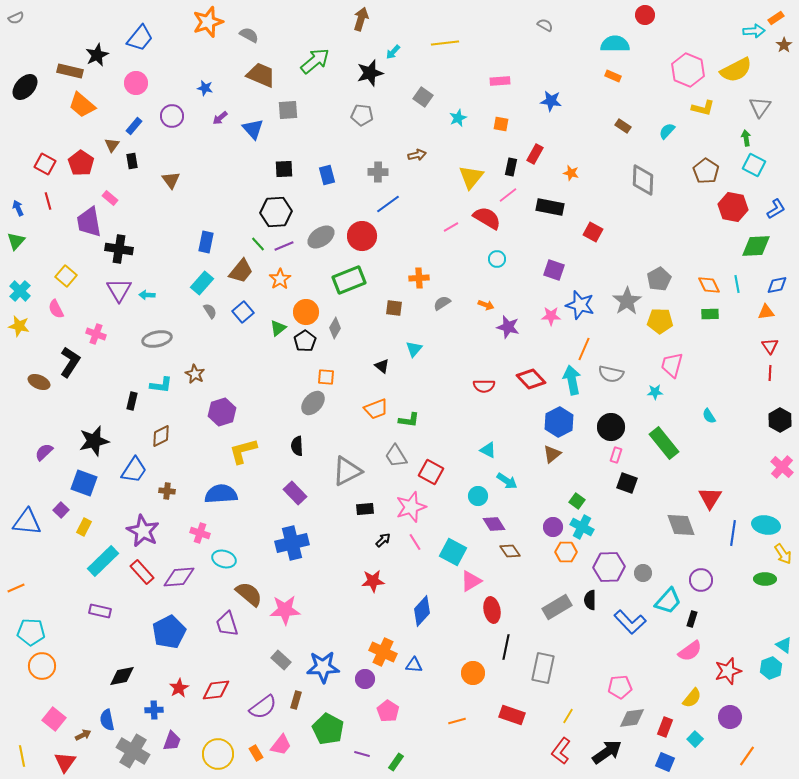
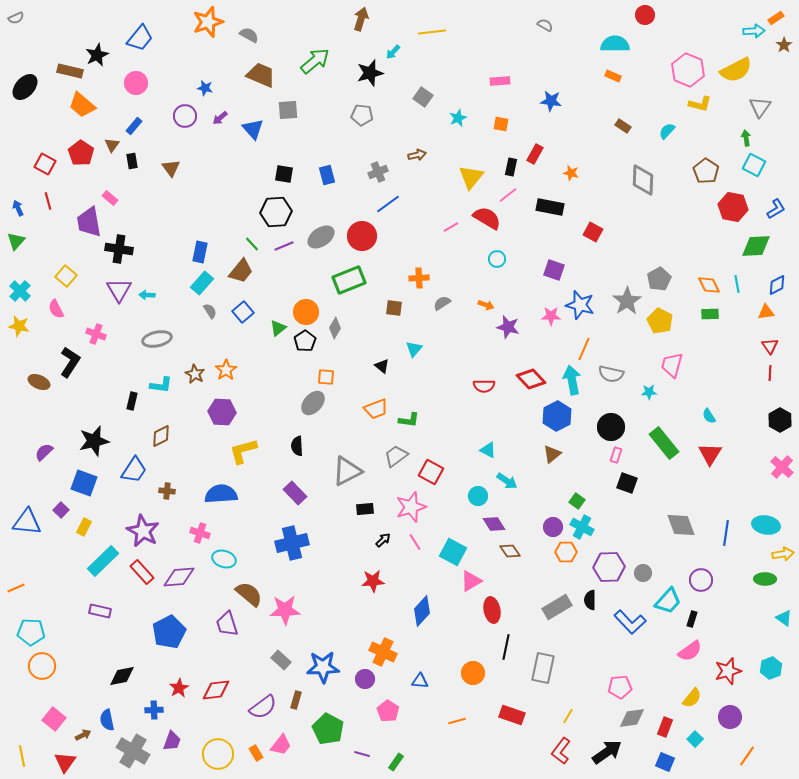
yellow line at (445, 43): moved 13 px left, 11 px up
yellow L-shape at (703, 108): moved 3 px left, 4 px up
purple circle at (172, 116): moved 13 px right
red pentagon at (81, 163): moved 10 px up
black square at (284, 169): moved 5 px down; rotated 12 degrees clockwise
gray cross at (378, 172): rotated 24 degrees counterclockwise
brown triangle at (171, 180): moved 12 px up
blue rectangle at (206, 242): moved 6 px left, 10 px down
green line at (258, 244): moved 6 px left
orange star at (280, 279): moved 54 px left, 91 px down
blue diamond at (777, 285): rotated 15 degrees counterclockwise
yellow pentagon at (660, 321): rotated 25 degrees clockwise
cyan star at (655, 392): moved 6 px left
purple hexagon at (222, 412): rotated 20 degrees clockwise
blue hexagon at (559, 422): moved 2 px left, 6 px up
gray trapezoid at (396, 456): rotated 85 degrees clockwise
red triangle at (710, 498): moved 44 px up
blue line at (733, 533): moved 7 px left
yellow arrow at (783, 554): rotated 65 degrees counterclockwise
cyan triangle at (784, 645): moved 27 px up
blue triangle at (414, 665): moved 6 px right, 16 px down
